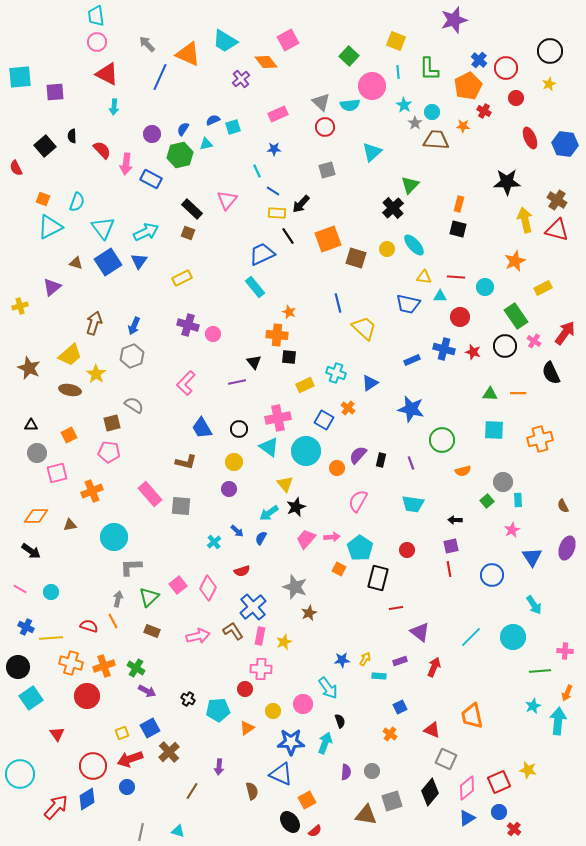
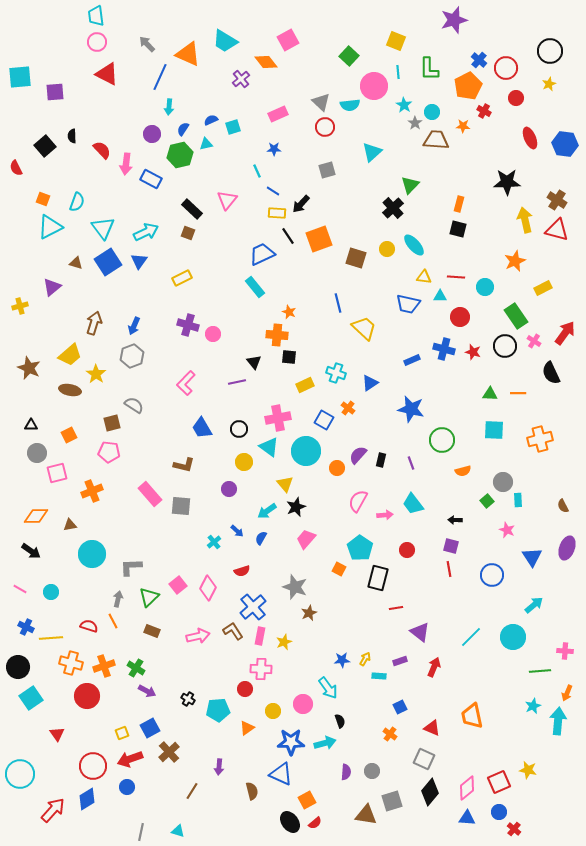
pink circle at (372, 86): moved 2 px right
cyan arrow at (114, 107): moved 55 px right
blue semicircle at (213, 120): moved 2 px left
orange square at (328, 239): moved 9 px left
brown L-shape at (186, 462): moved 2 px left, 3 px down
yellow circle at (234, 462): moved 10 px right
cyan trapezoid at (413, 504): rotated 45 degrees clockwise
cyan arrow at (269, 513): moved 2 px left, 2 px up
pink star at (512, 530): moved 5 px left; rotated 21 degrees counterclockwise
cyan circle at (114, 537): moved 22 px left, 17 px down
pink arrow at (332, 537): moved 53 px right, 22 px up
purple square at (451, 546): rotated 28 degrees clockwise
cyan arrow at (534, 605): rotated 96 degrees counterclockwise
red triangle at (432, 730): moved 2 px up
cyan arrow at (325, 743): rotated 55 degrees clockwise
gray square at (446, 759): moved 22 px left
red arrow at (56, 807): moved 3 px left, 3 px down
blue triangle at (467, 818): rotated 36 degrees clockwise
red semicircle at (315, 831): moved 8 px up
